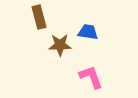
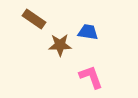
brown rectangle: moved 5 px left, 2 px down; rotated 40 degrees counterclockwise
